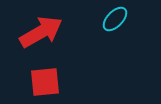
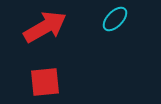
red arrow: moved 4 px right, 5 px up
